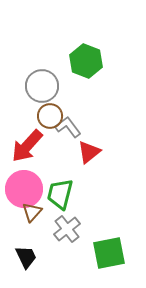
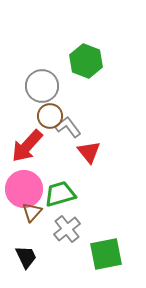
red triangle: rotated 30 degrees counterclockwise
green trapezoid: rotated 60 degrees clockwise
green square: moved 3 px left, 1 px down
